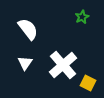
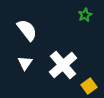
green star: moved 3 px right, 2 px up
white semicircle: moved 1 px left, 1 px down
yellow square: moved 1 px right, 3 px down; rotated 28 degrees clockwise
